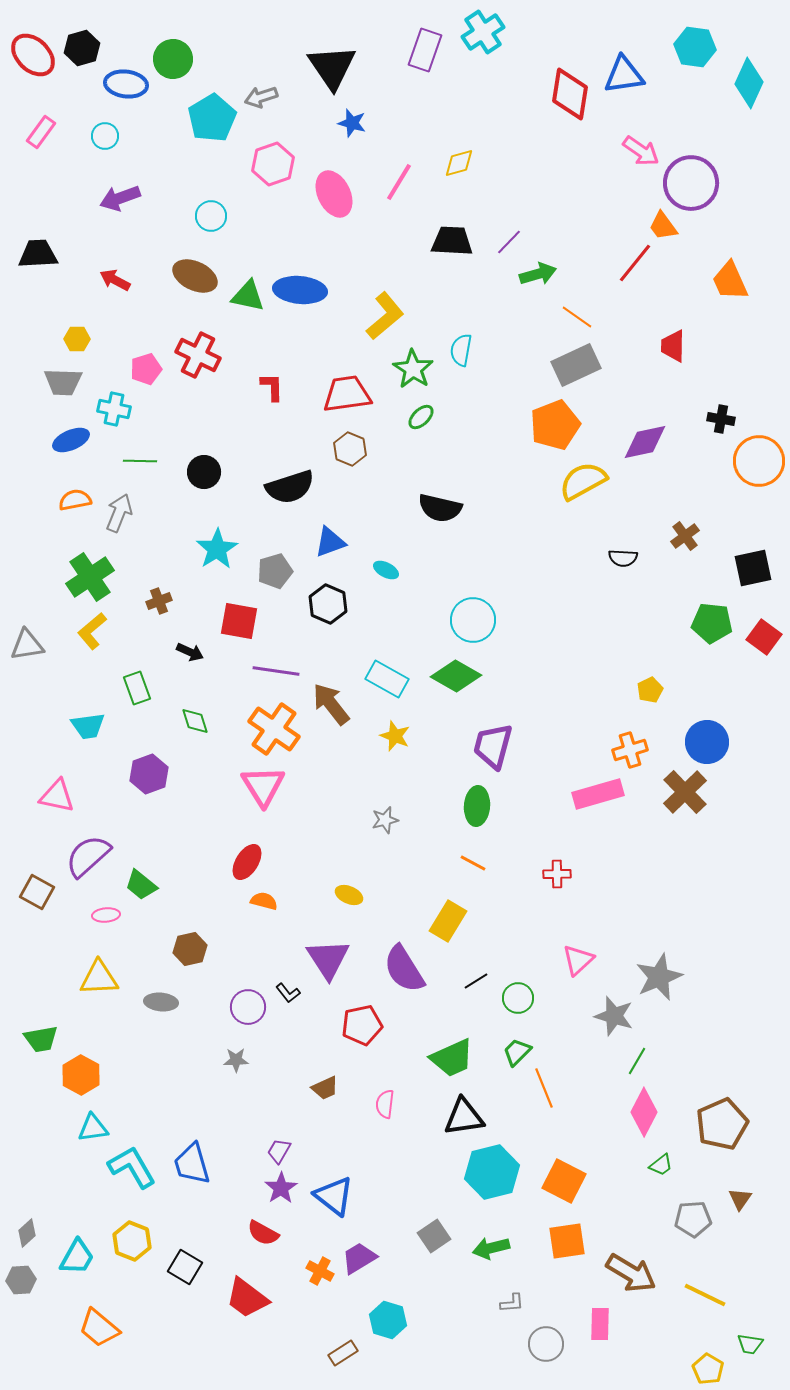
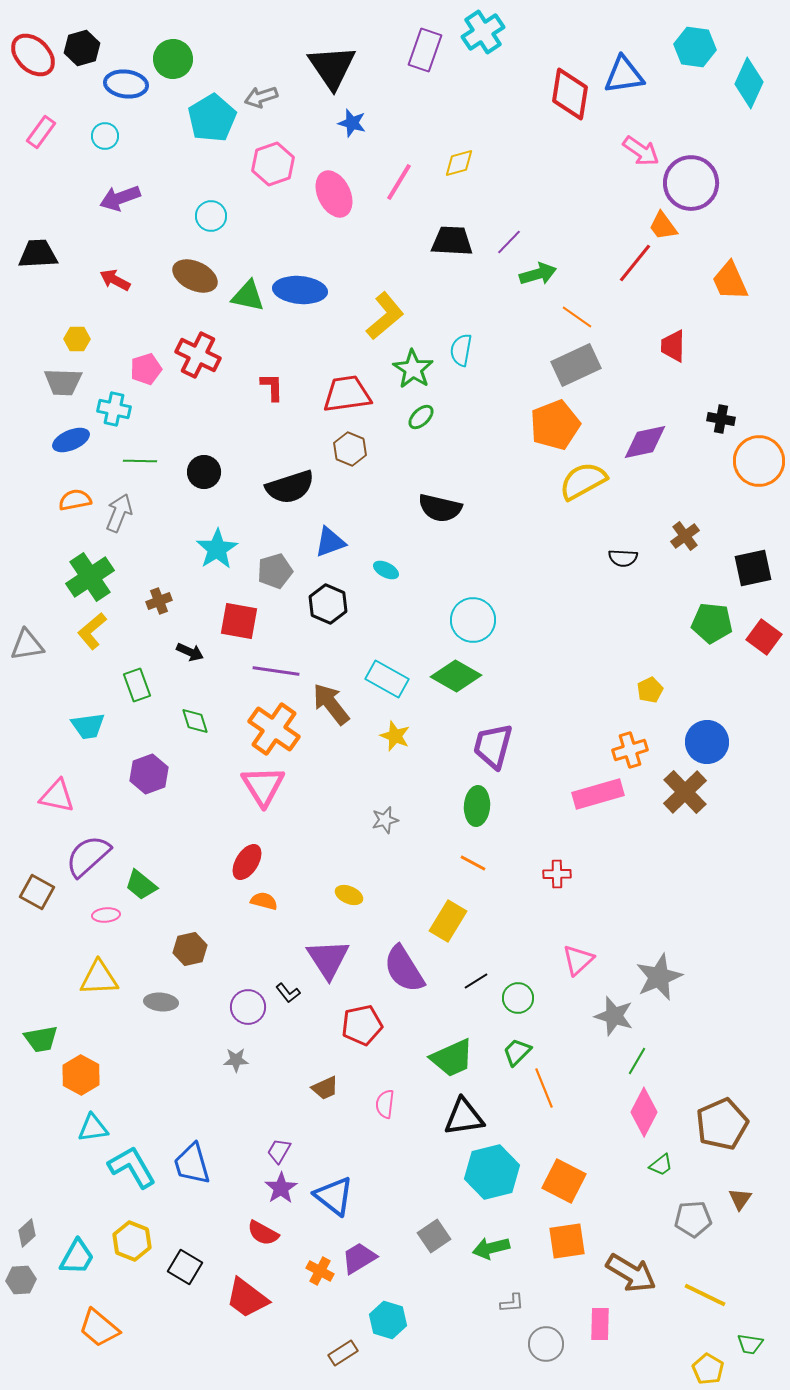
green rectangle at (137, 688): moved 3 px up
